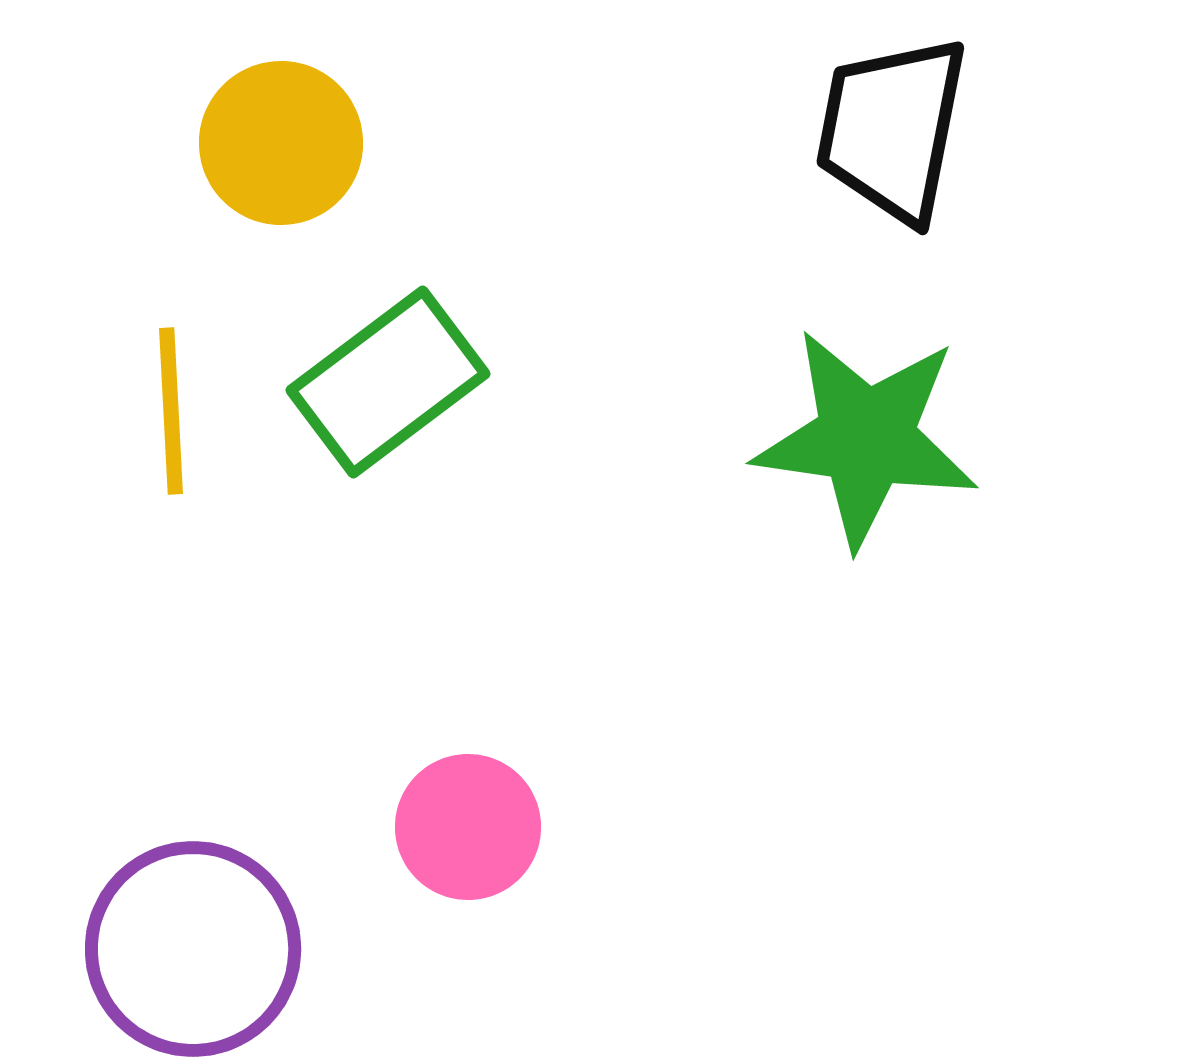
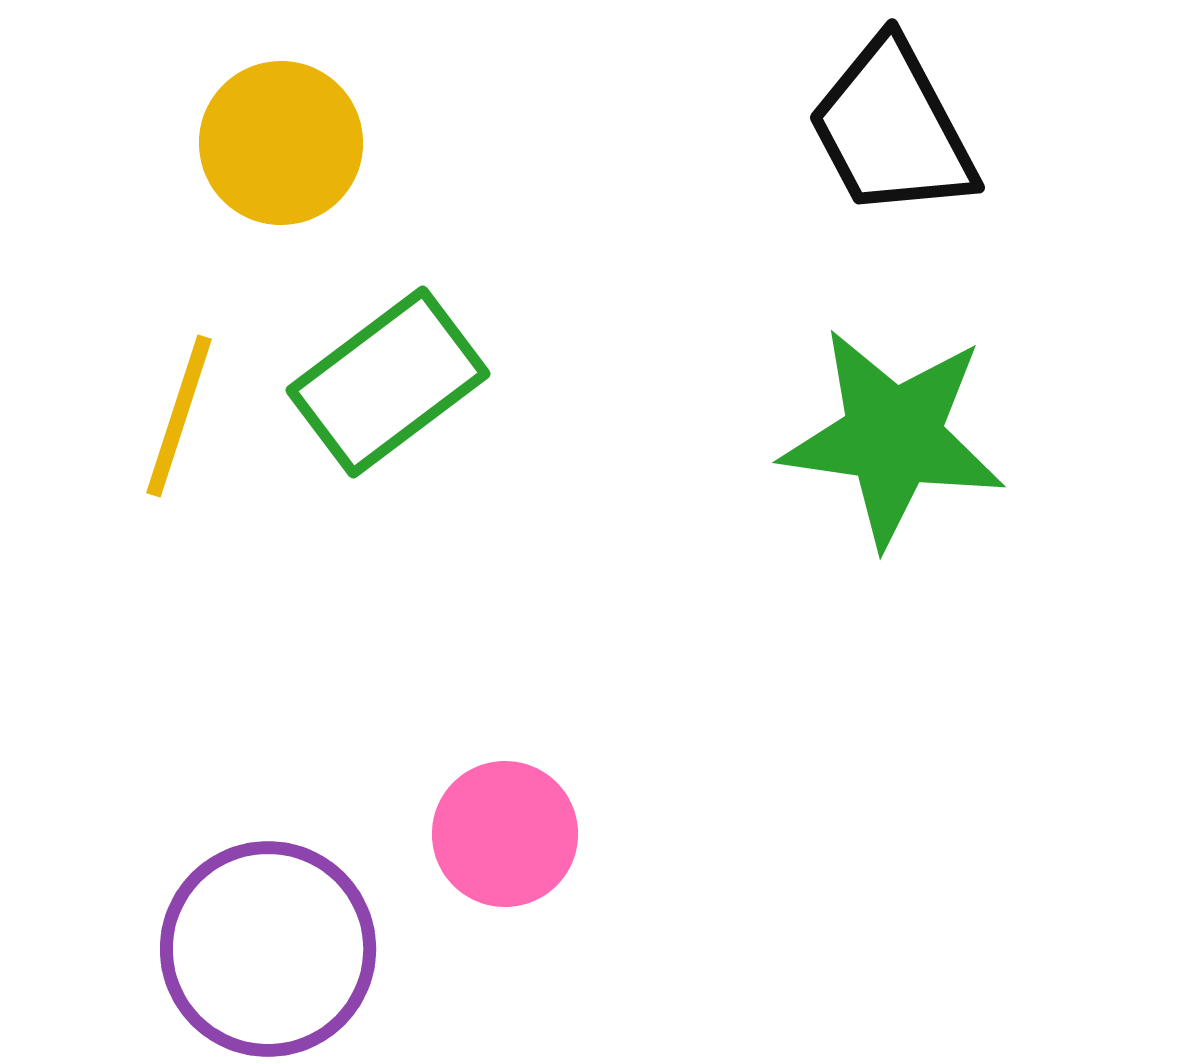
black trapezoid: rotated 39 degrees counterclockwise
yellow line: moved 8 px right, 5 px down; rotated 21 degrees clockwise
green star: moved 27 px right, 1 px up
pink circle: moved 37 px right, 7 px down
purple circle: moved 75 px right
